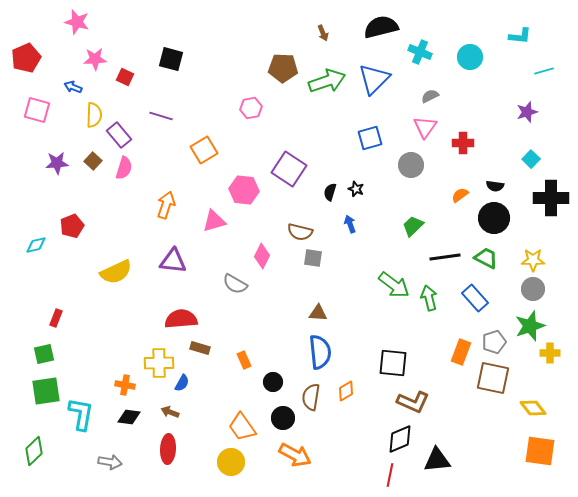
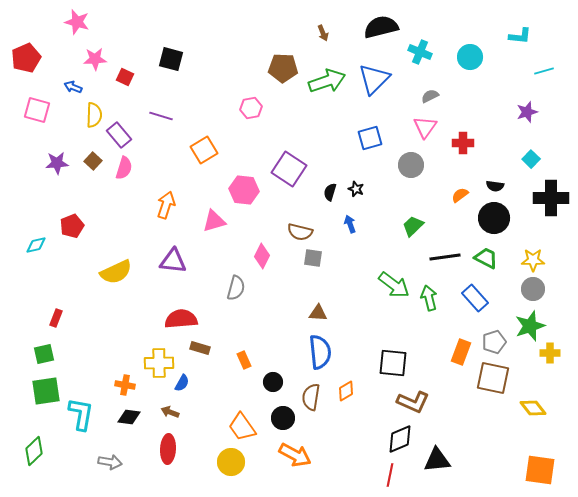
gray semicircle at (235, 284): moved 1 px right, 4 px down; rotated 105 degrees counterclockwise
orange square at (540, 451): moved 19 px down
